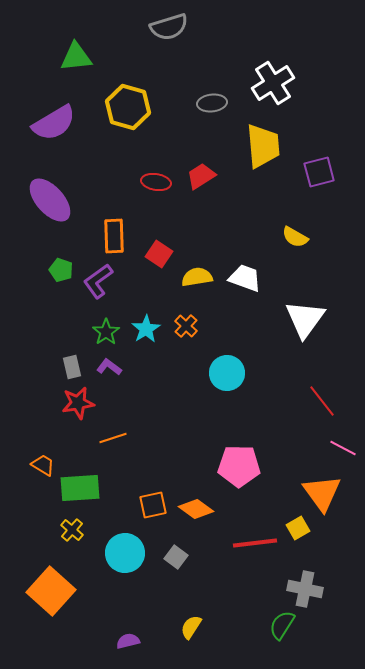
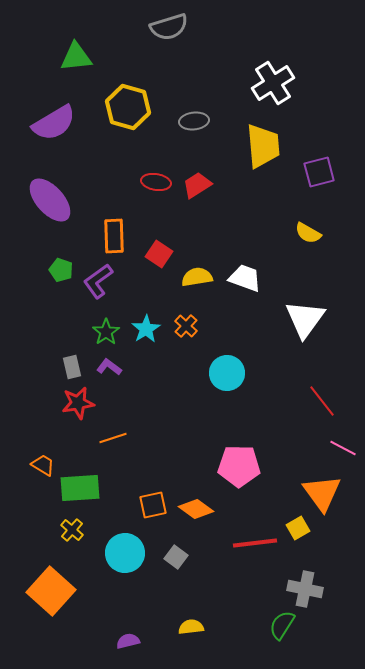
gray ellipse at (212, 103): moved 18 px left, 18 px down
red trapezoid at (201, 176): moved 4 px left, 9 px down
yellow semicircle at (295, 237): moved 13 px right, 4 px up
yellow semicircle at (191, 627): rotated 50 degrees clockwise
